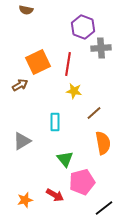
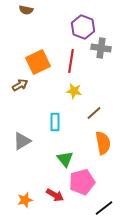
gray cross: rotated 12 degrees clockwise
red line: moved 3 px right, 3 px up
